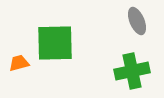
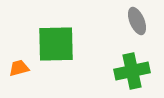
green square: moved 1 px right, 1 px down
orange trapezoid: moved 5 px down
